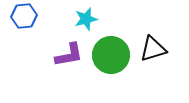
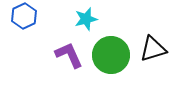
blue hexagon: rotated 20 degrees counterclockwise
purple L-shape: rotated 104 degrees counterclockwise
